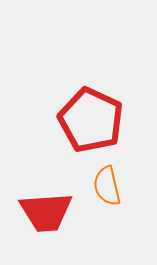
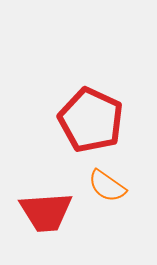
orange semicircle: rotated 42 degrees counterclockwise
